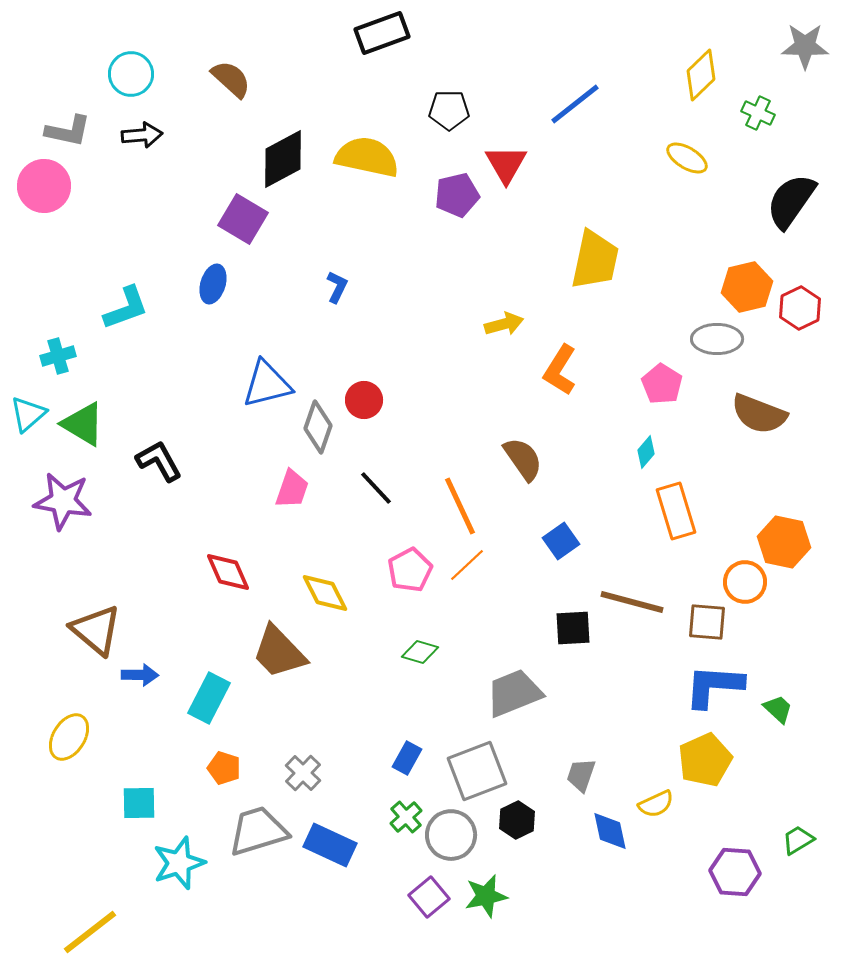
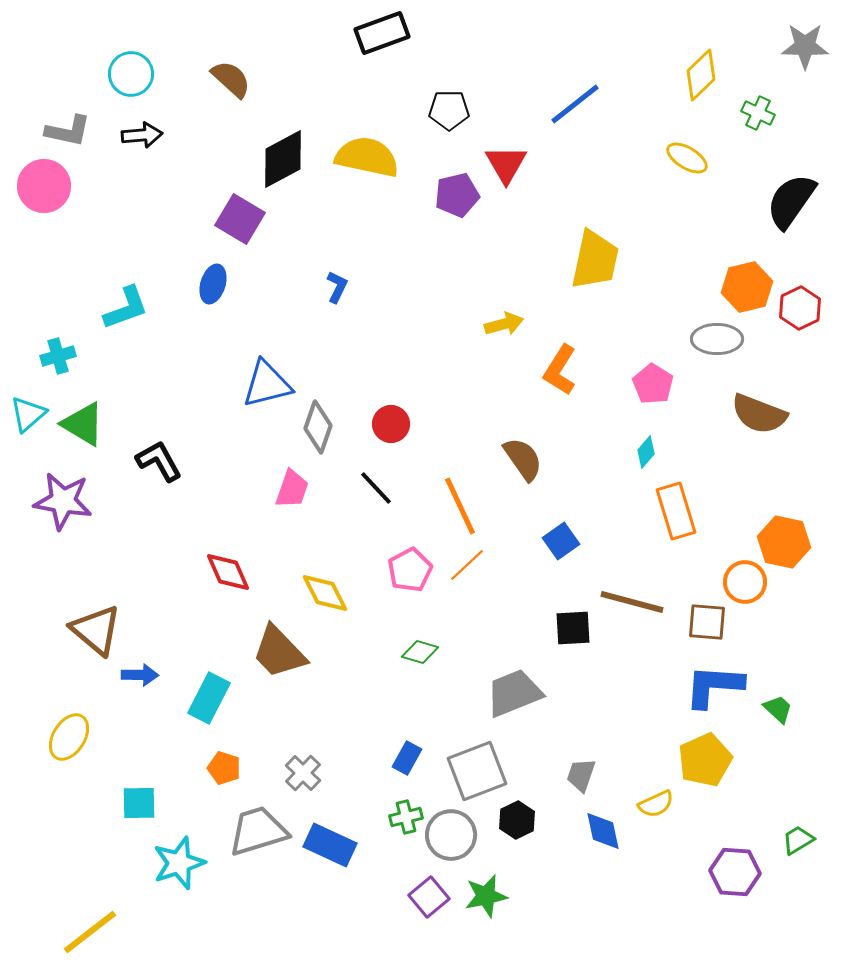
purple square at (243, 219): moved 3 px left
pink pentagon at (662, 384): moved 9 px left
red circle at (364, 400): moved 27 px right, 24 px down
green cross at (406, 817): rotated 28 degrees clockwise
blue diamond at (610, 831): moved 7 px left
